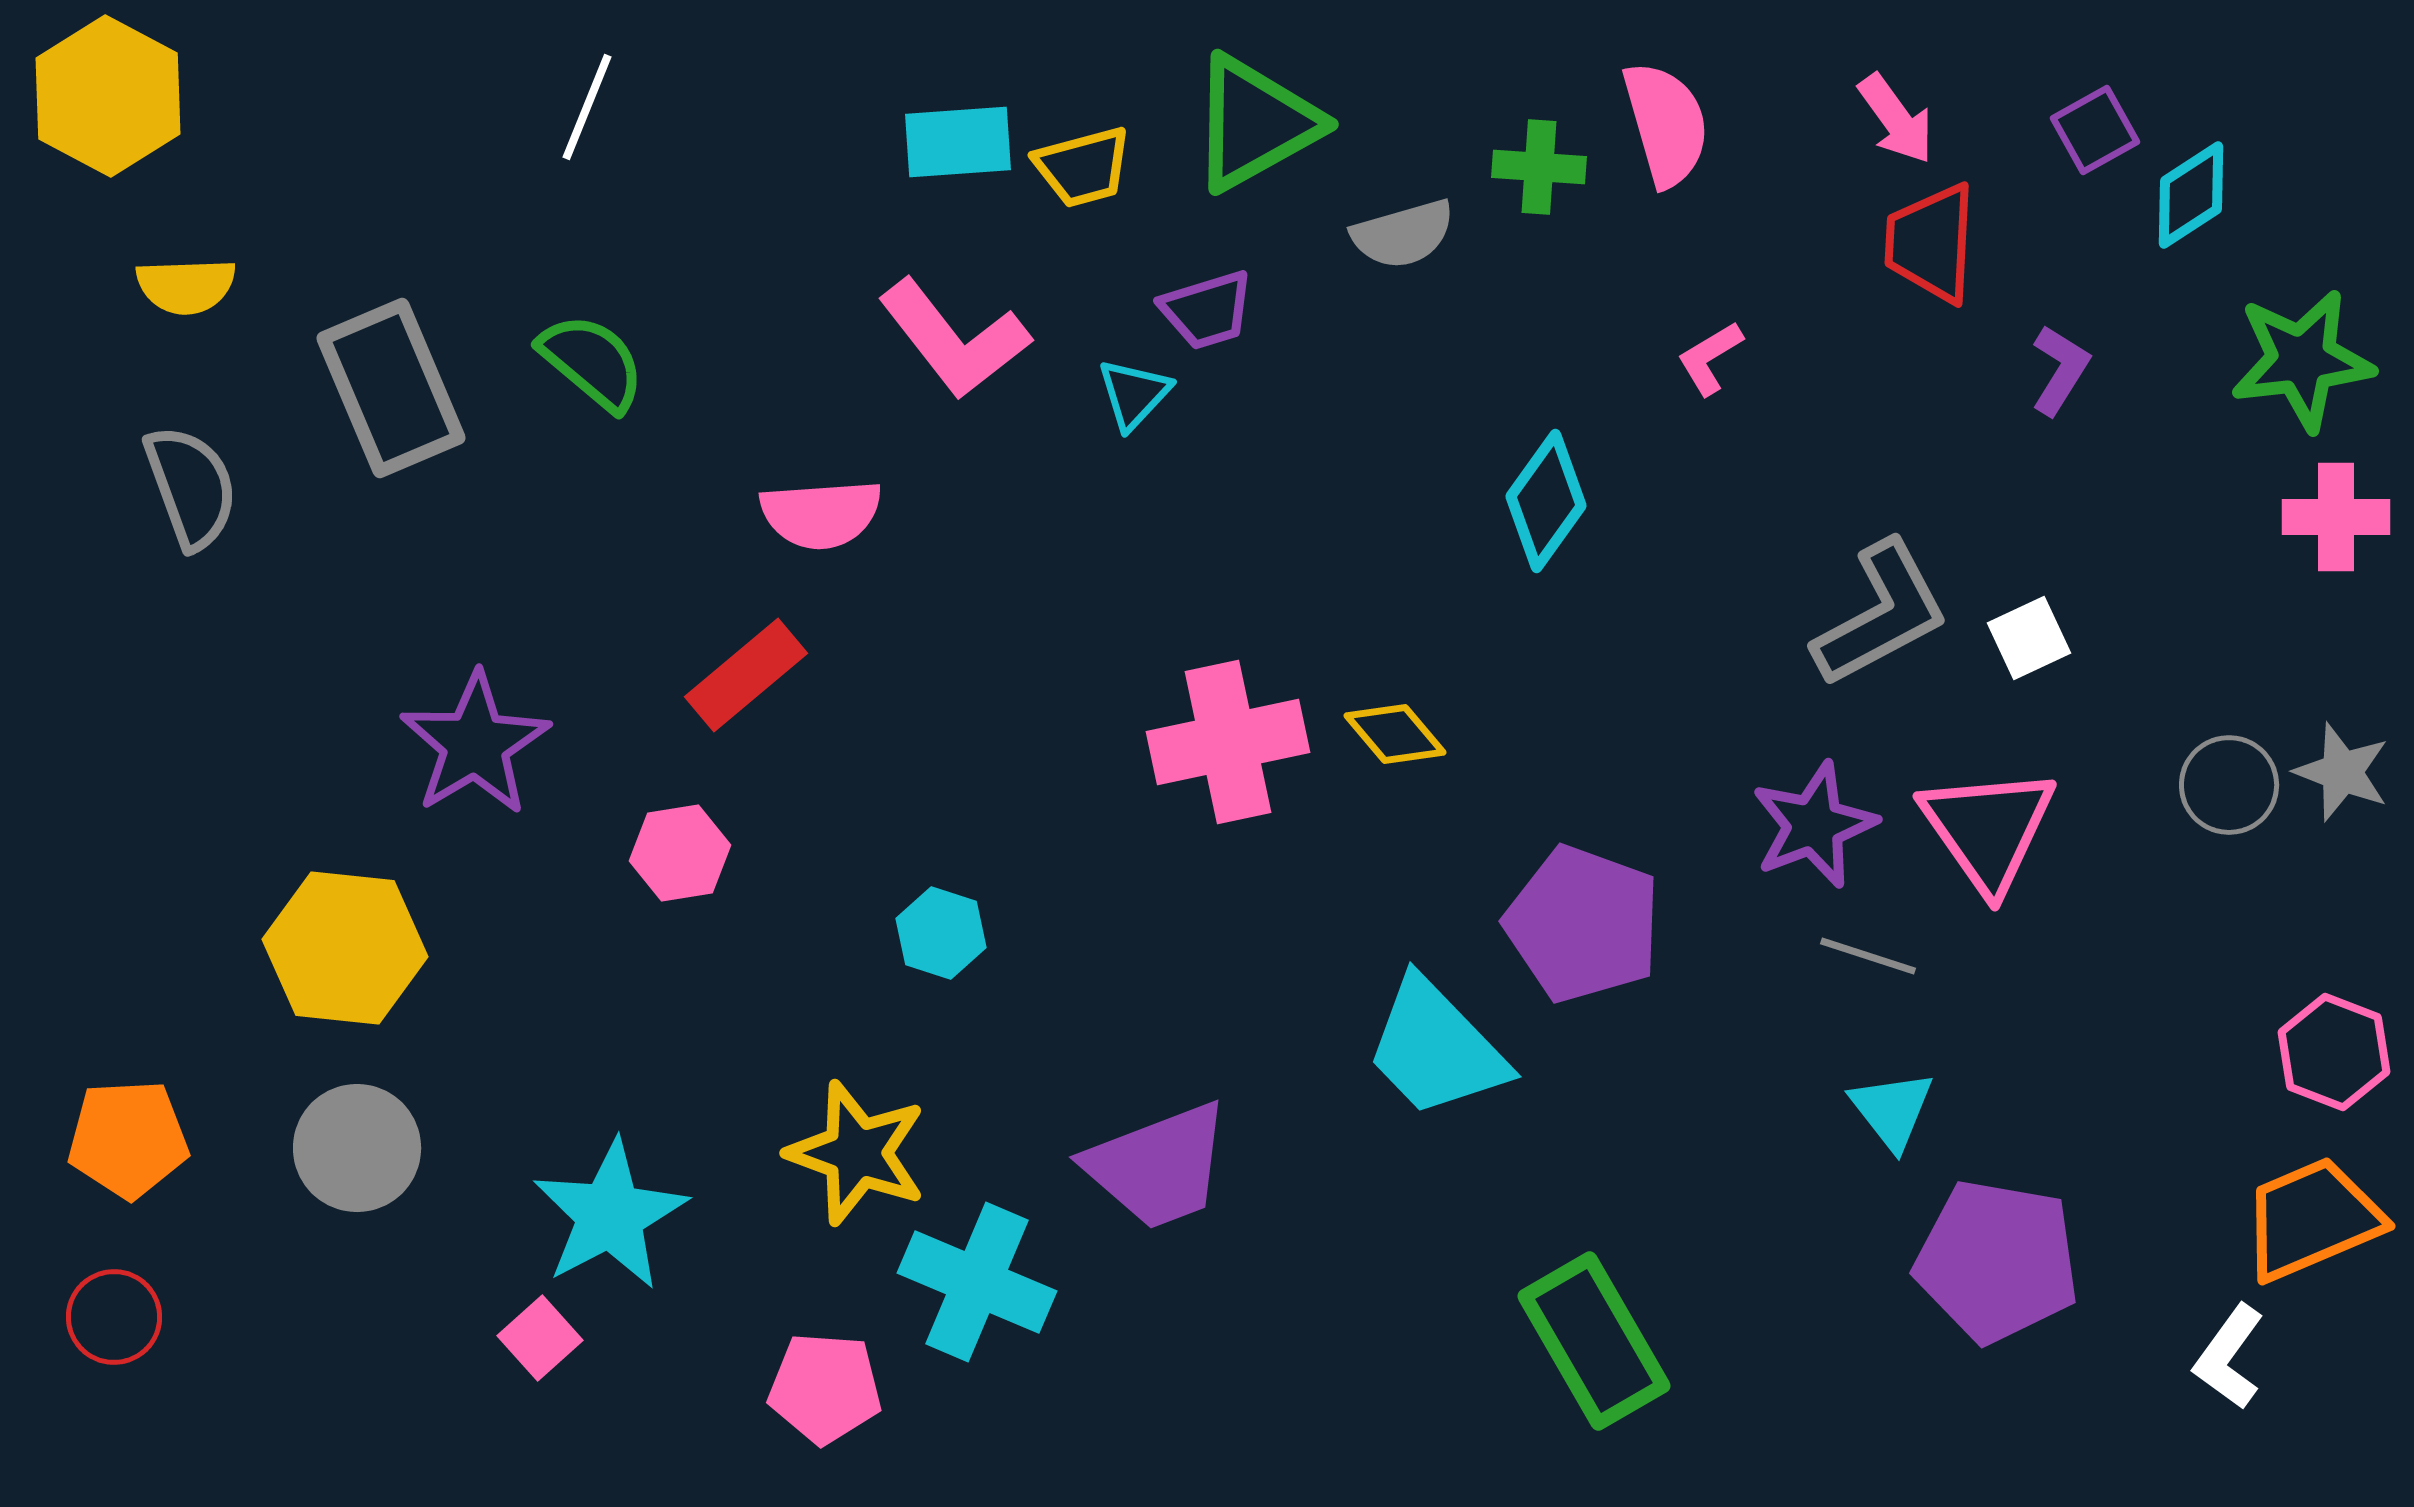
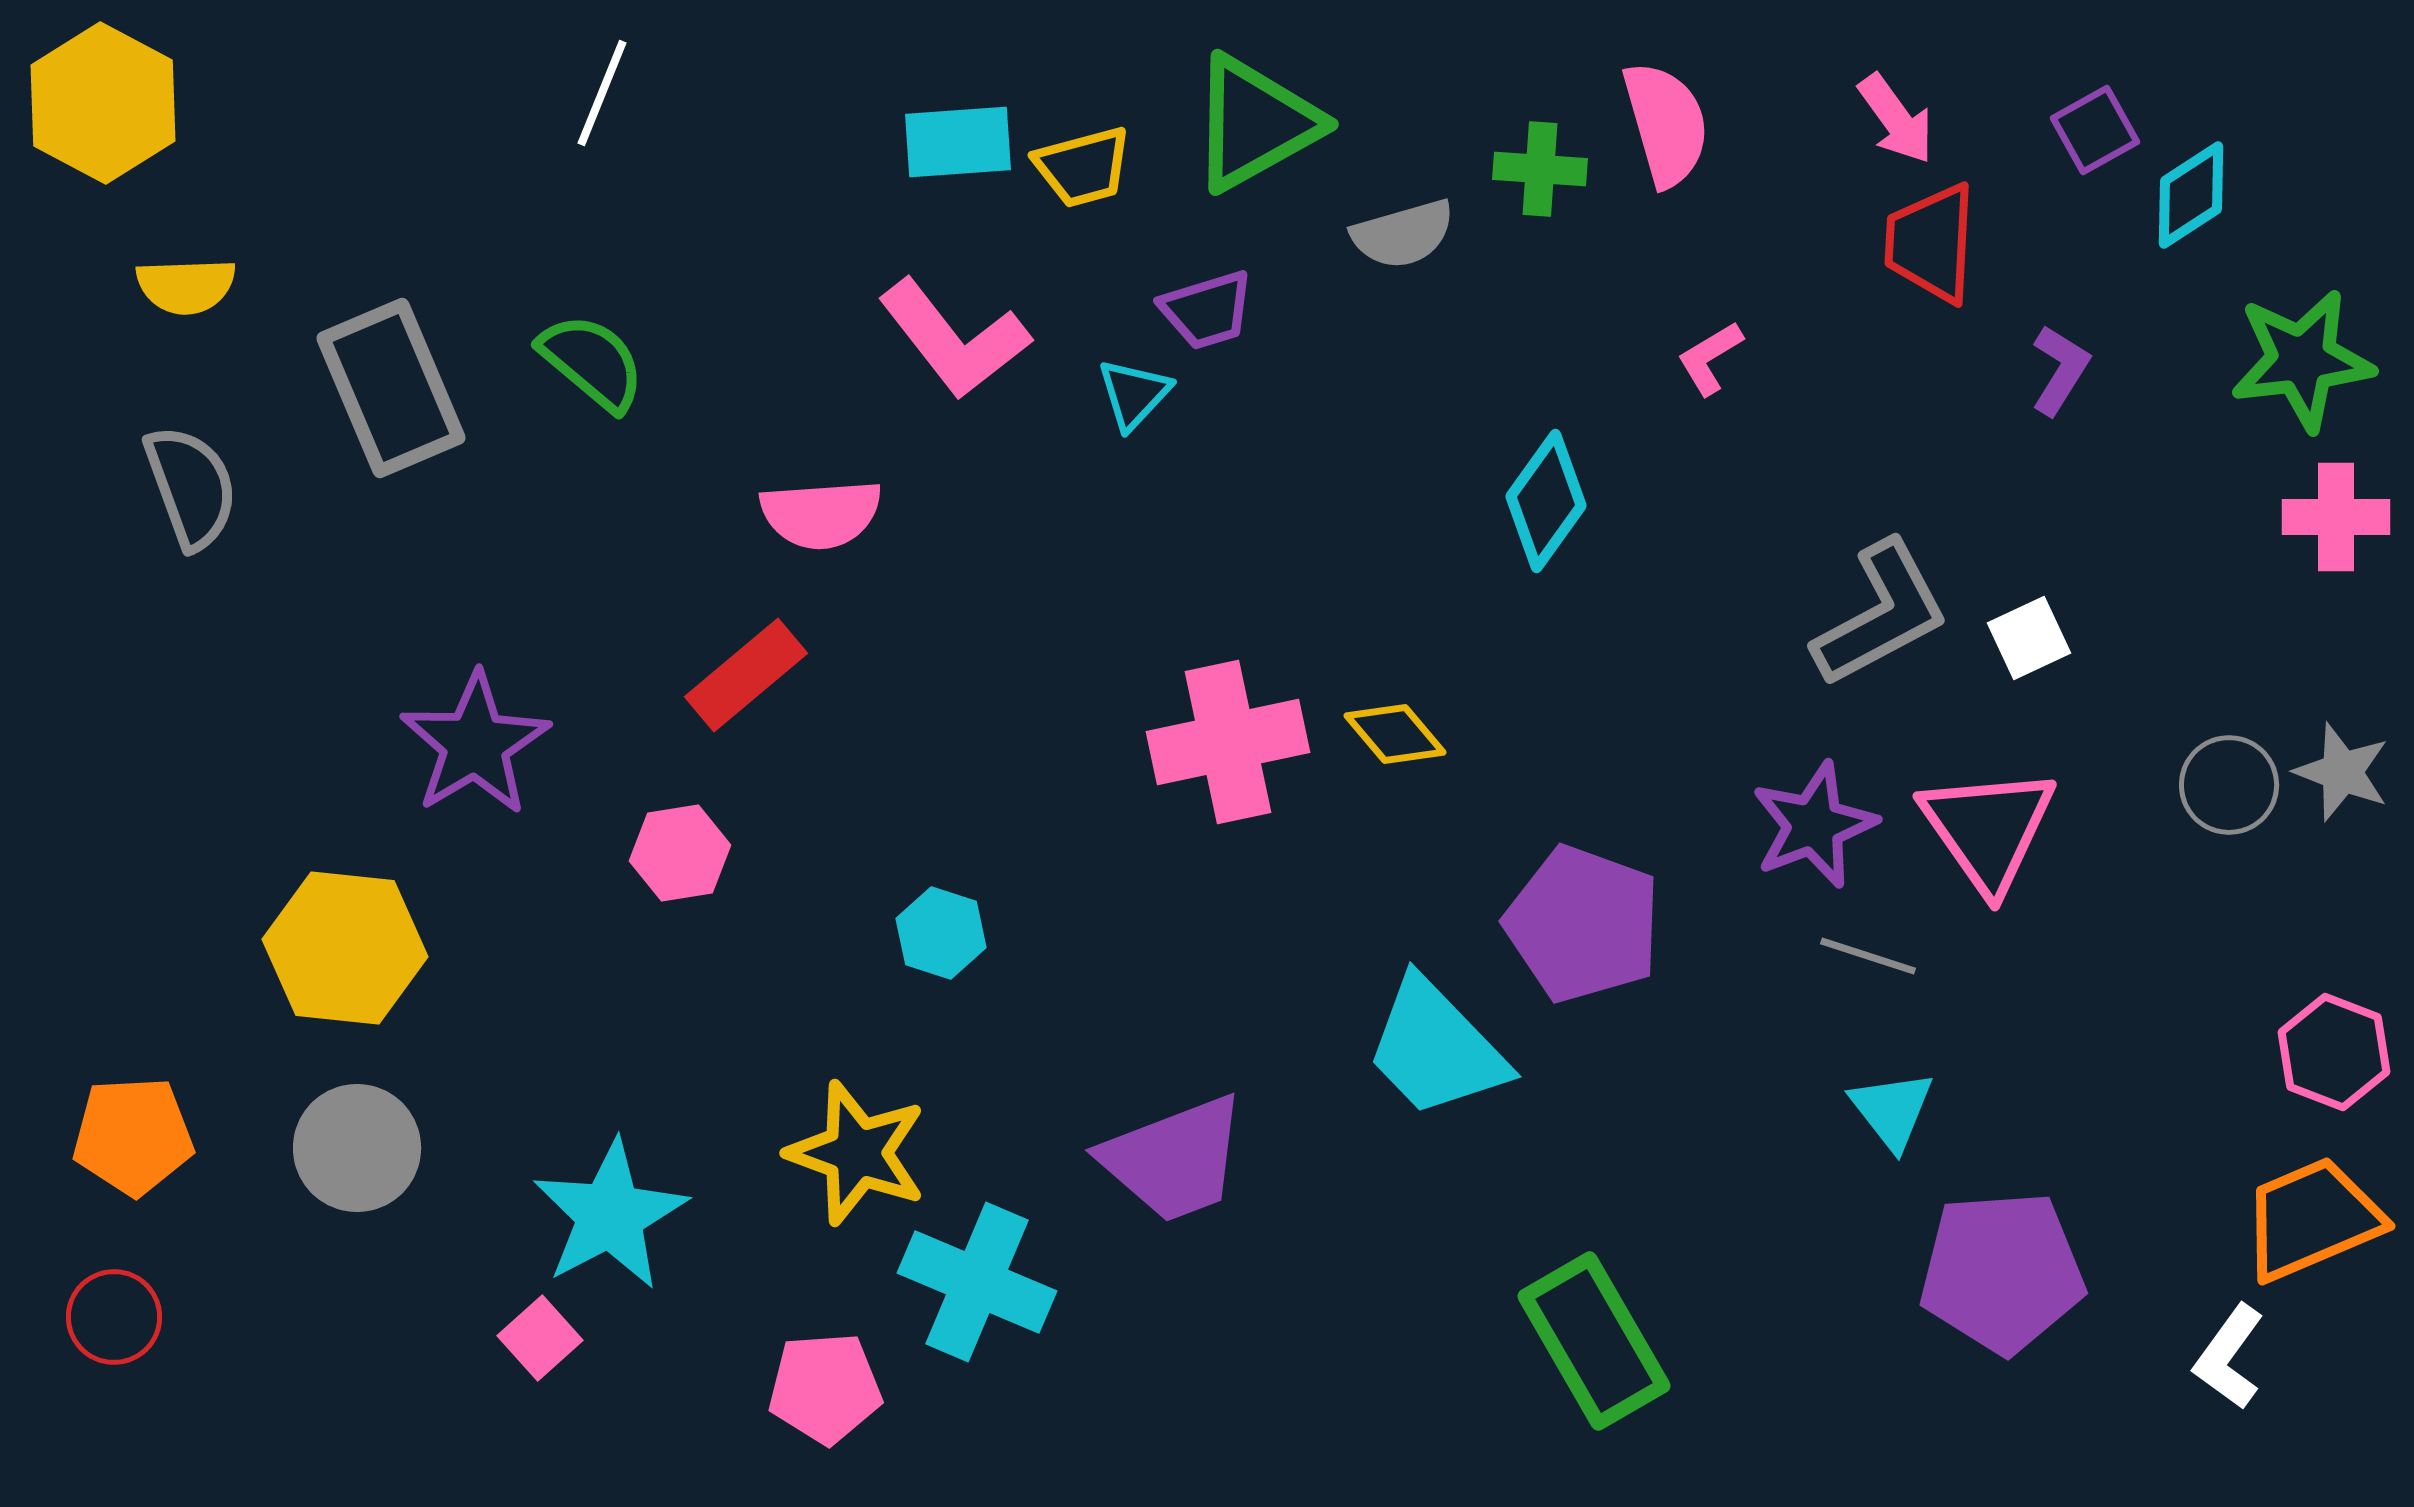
yellow hexagon at (108, 96): moved 5 px left, 7 px down
white line at (587, 107): moved 15 px right, 14 px up
green cross at (1539, 167): moved 1 px right, 2 px down
orange pentagon at (128, 1139): moved 5 px right, 3 px up
purple trapezoid at (1158, 1166): moved 16 px right, 7 px up
purple pentagon at (1997, 1261): moved 5 px right, 11 px down; rotated 14 degrees counterclockwise
pink pentagon at (825, 1388): rotated 8 degrees counterclockwise
